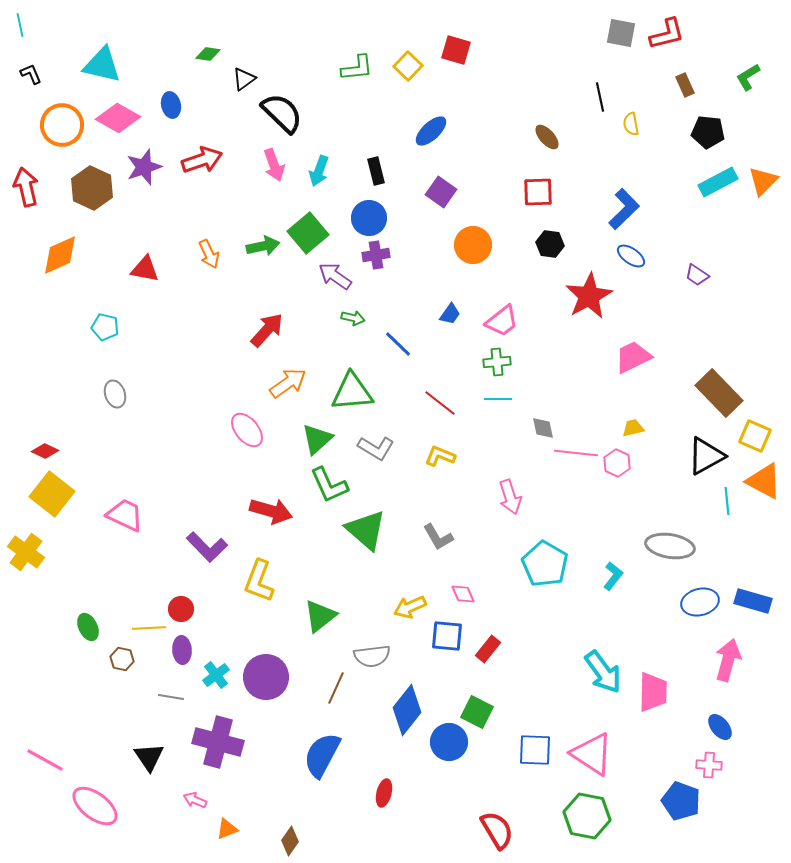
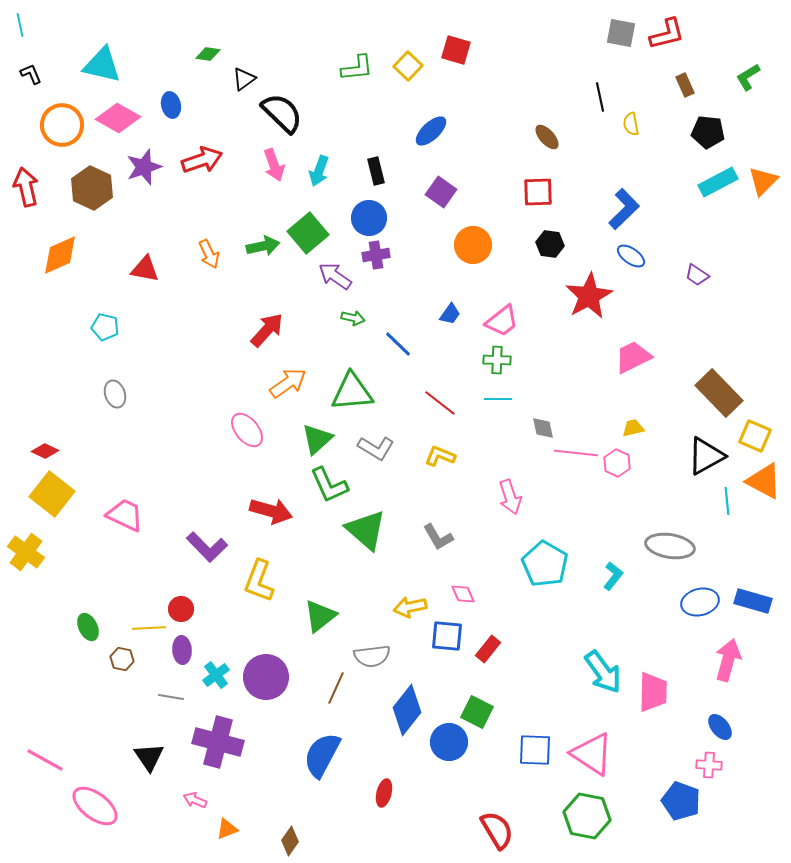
green cross at (497, 362): moved 2 px up; rotated 8 degrees clockwise
yellow arrow at (410, 607): rotated 12 degrees clockwise
